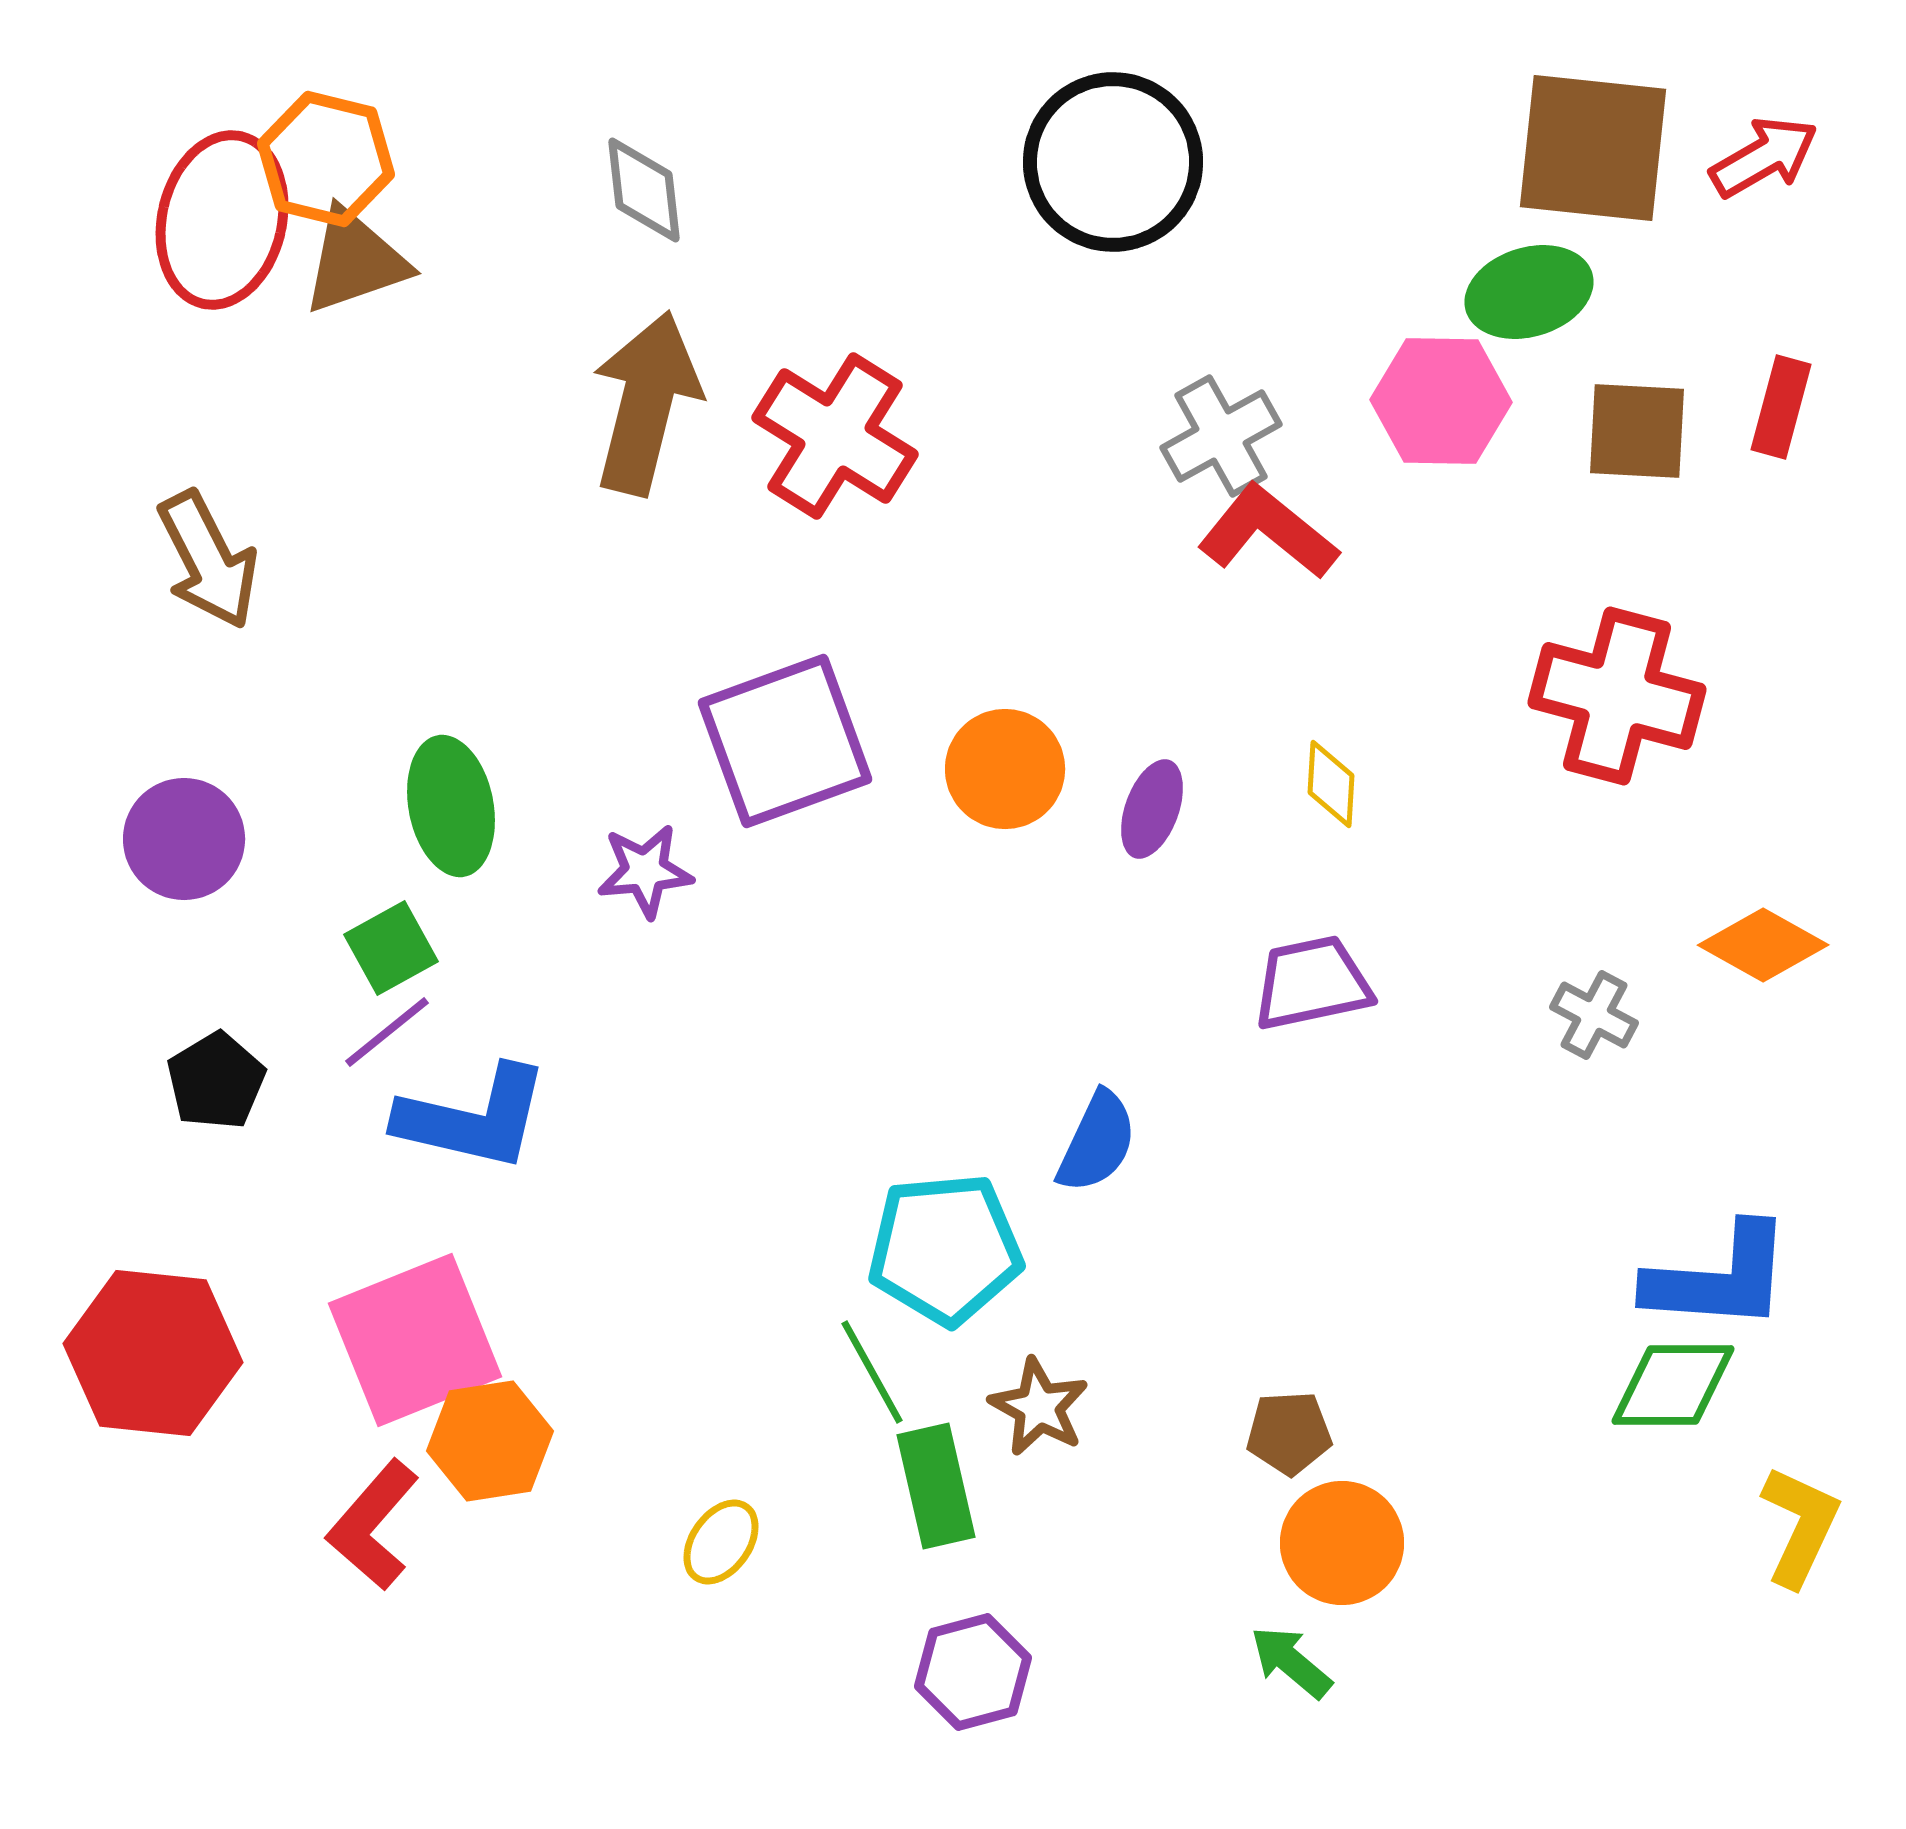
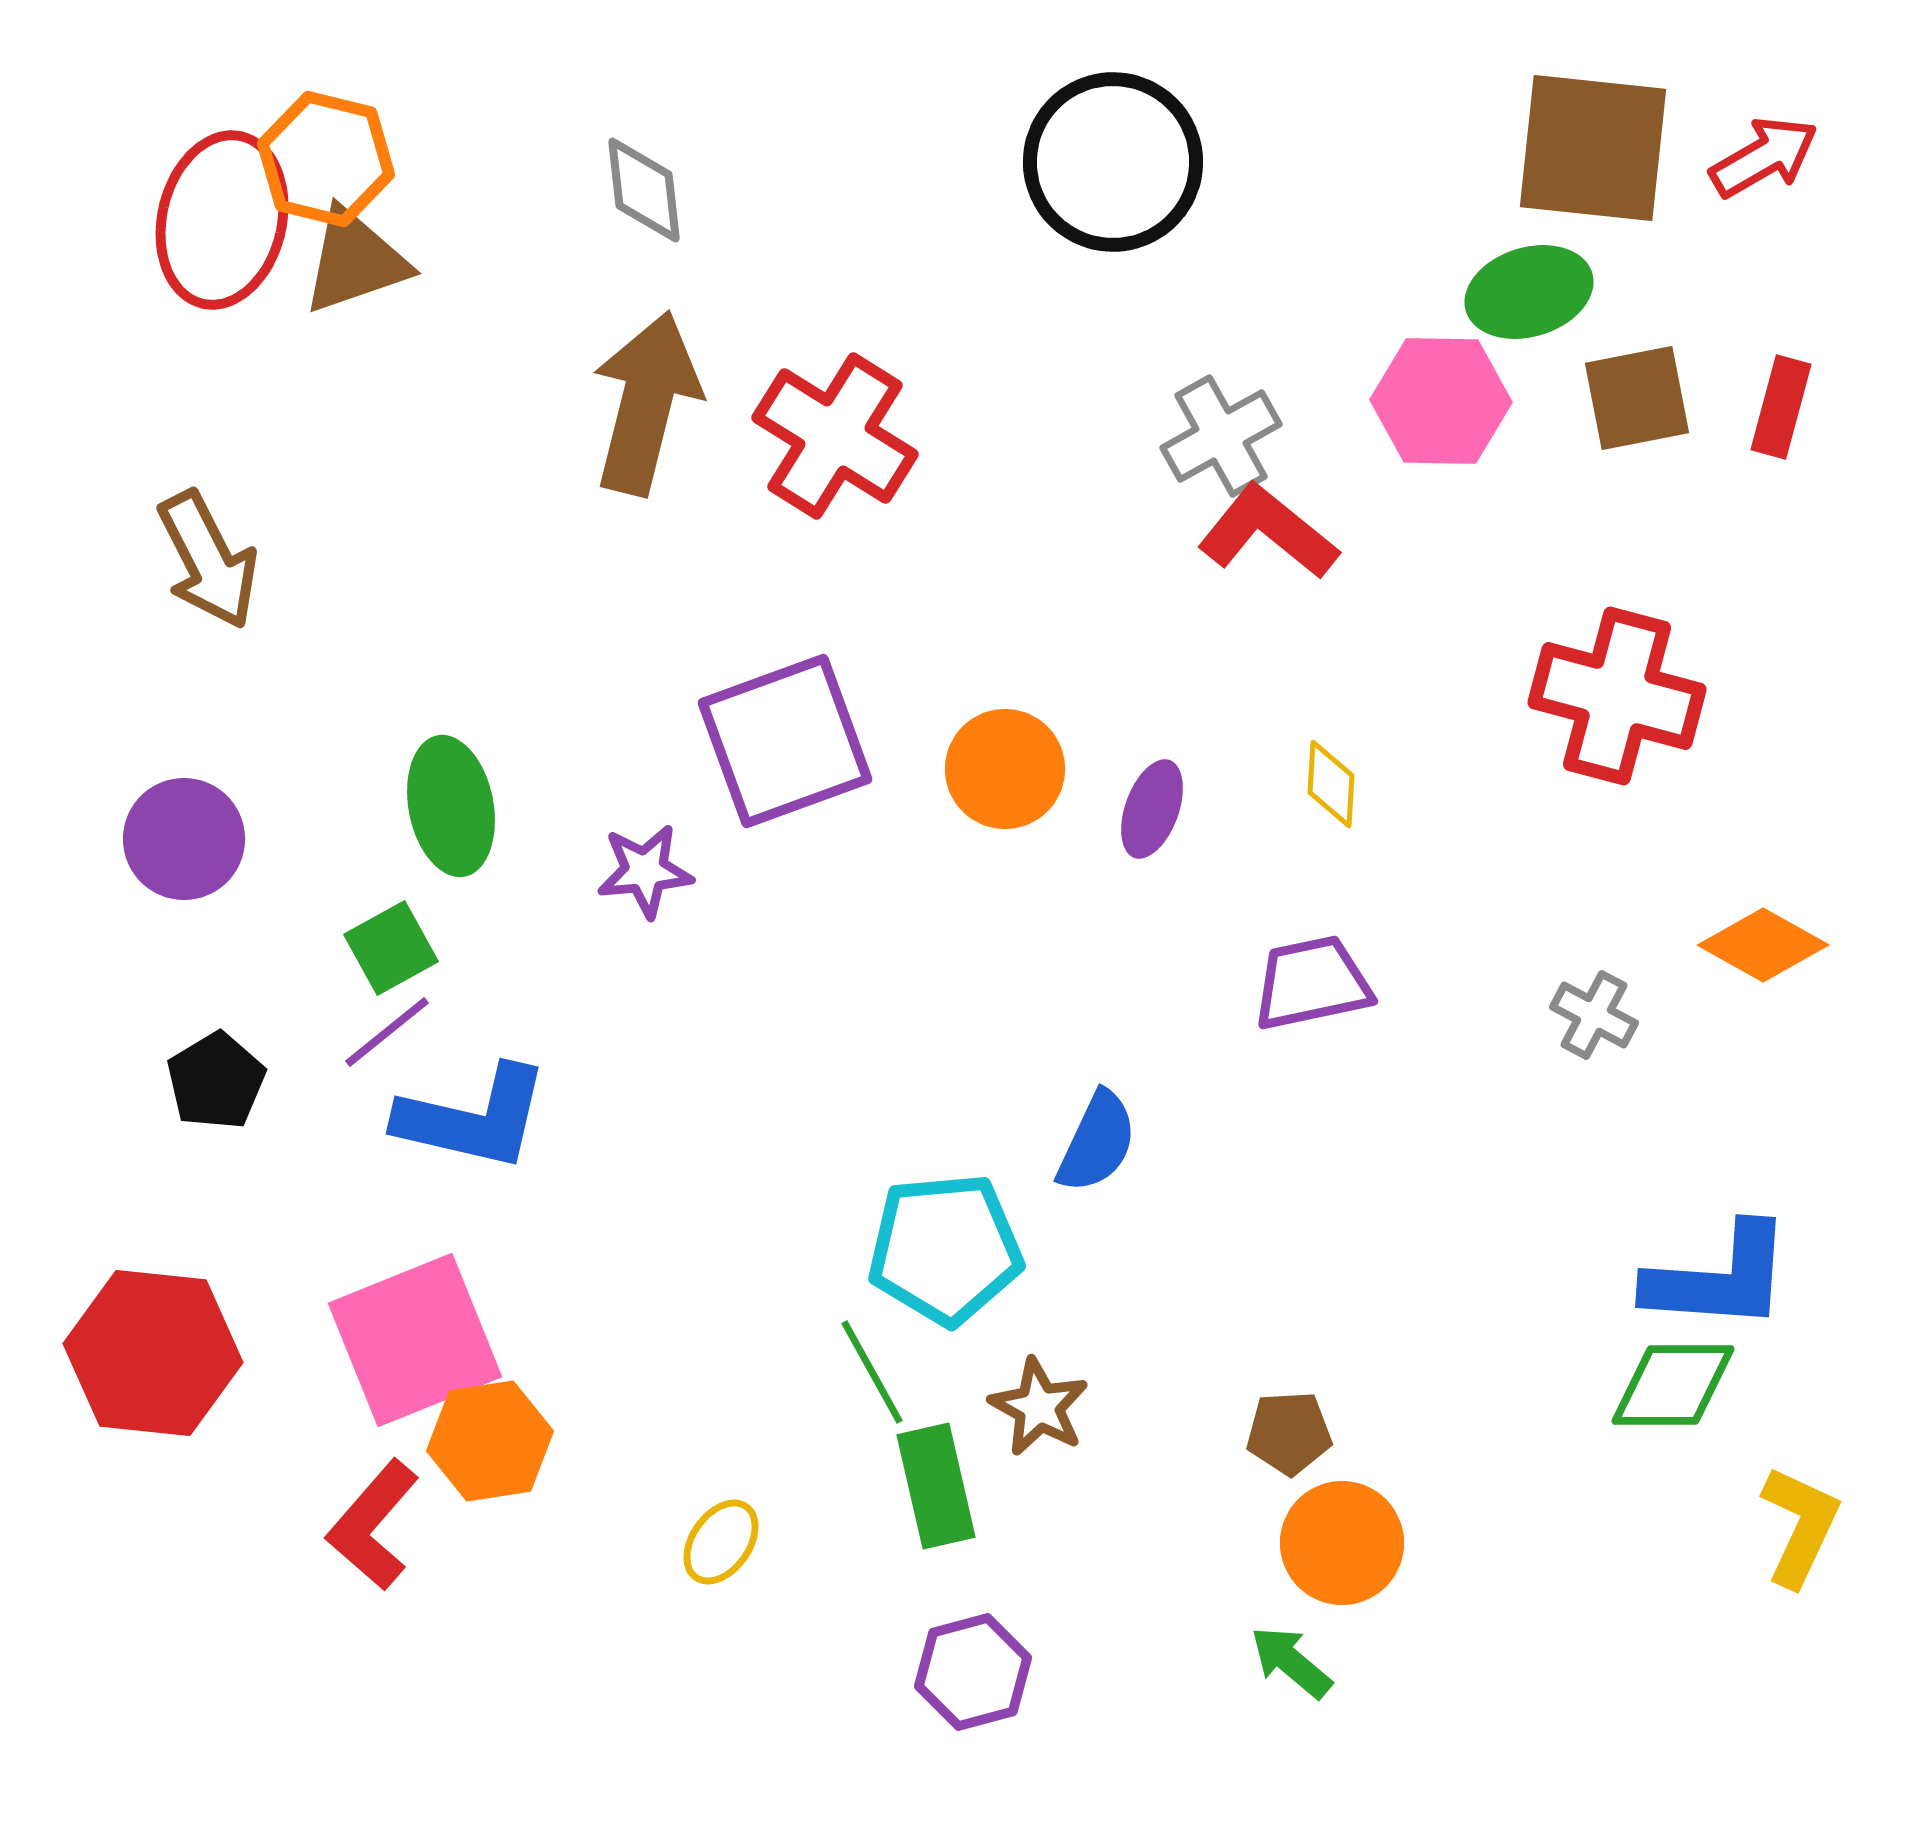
brown square at (1637, 431): moved 33 px up; rotated 14 degrees counterclockwise
